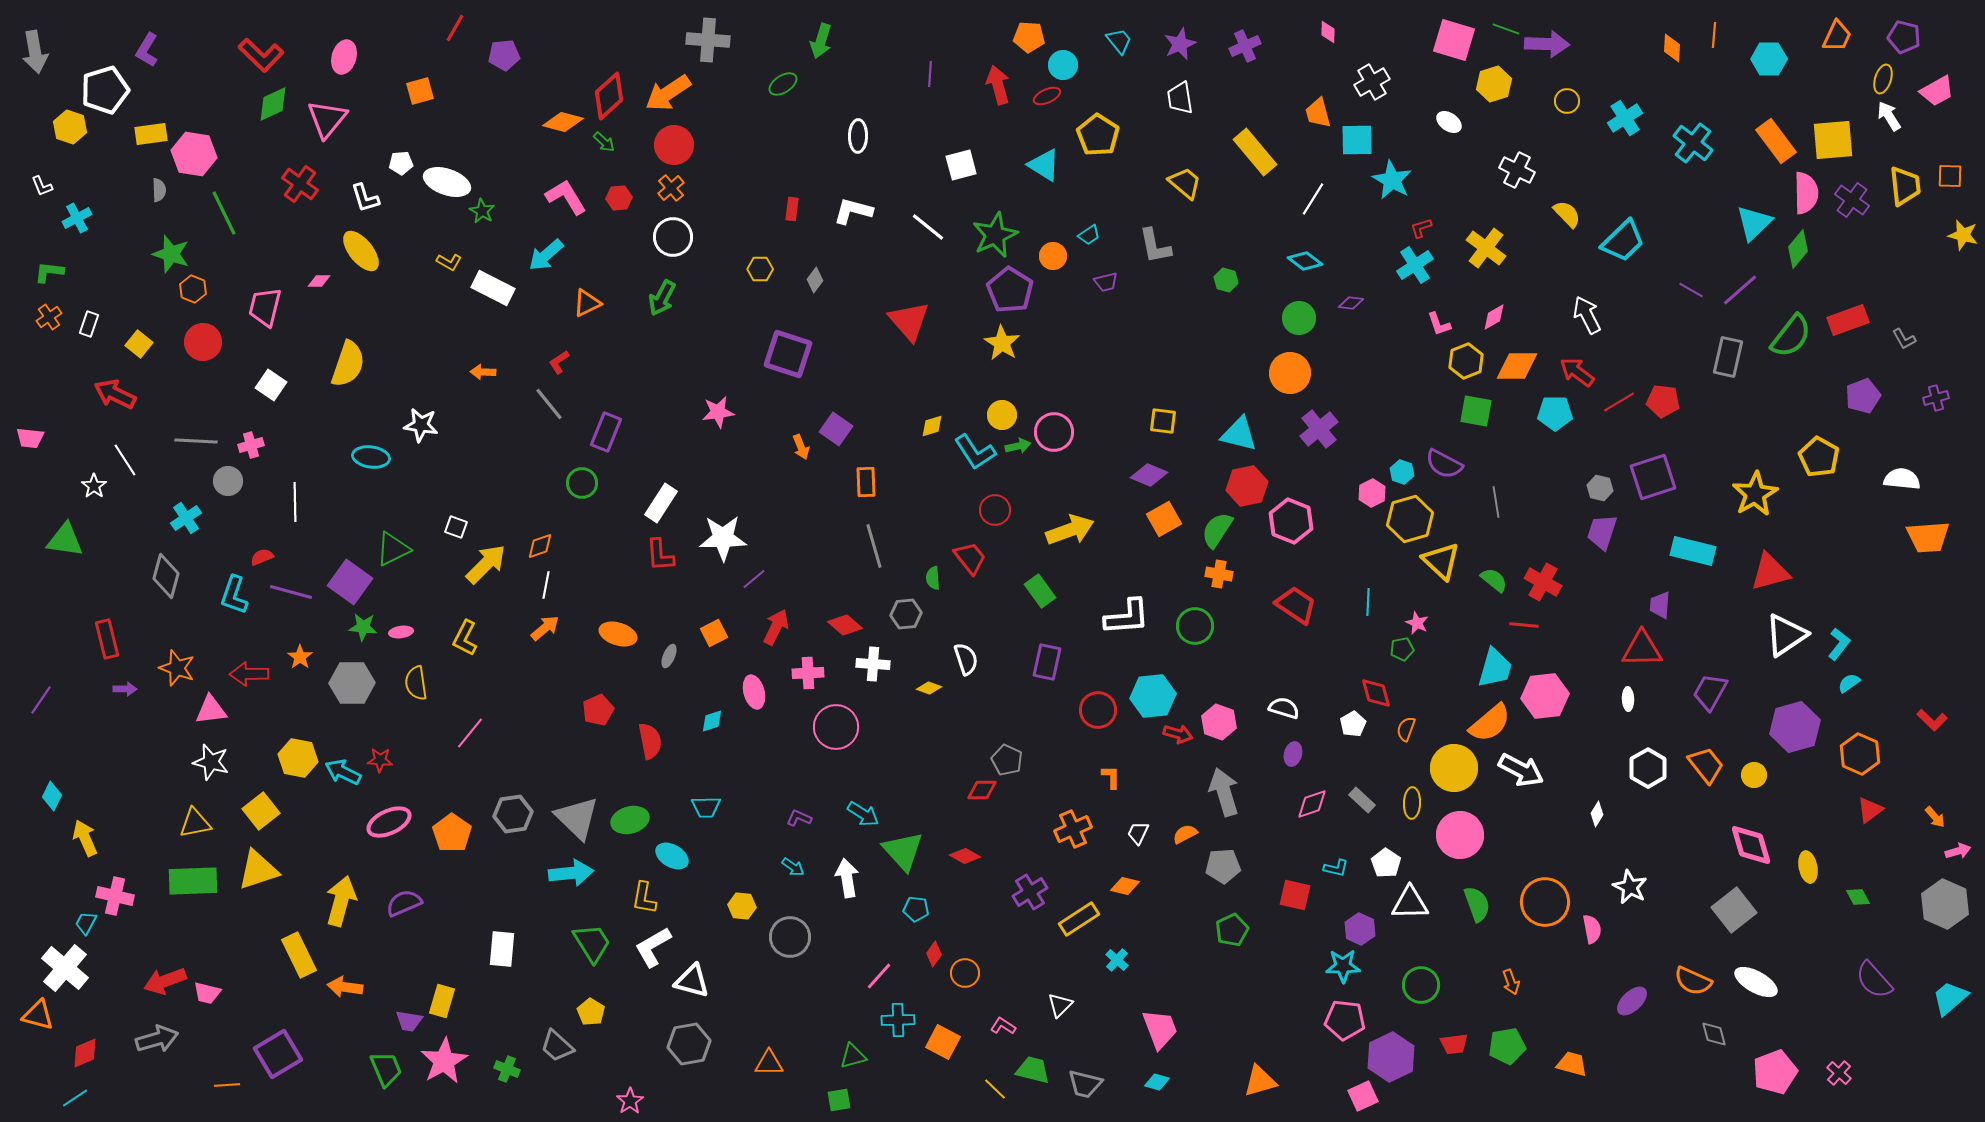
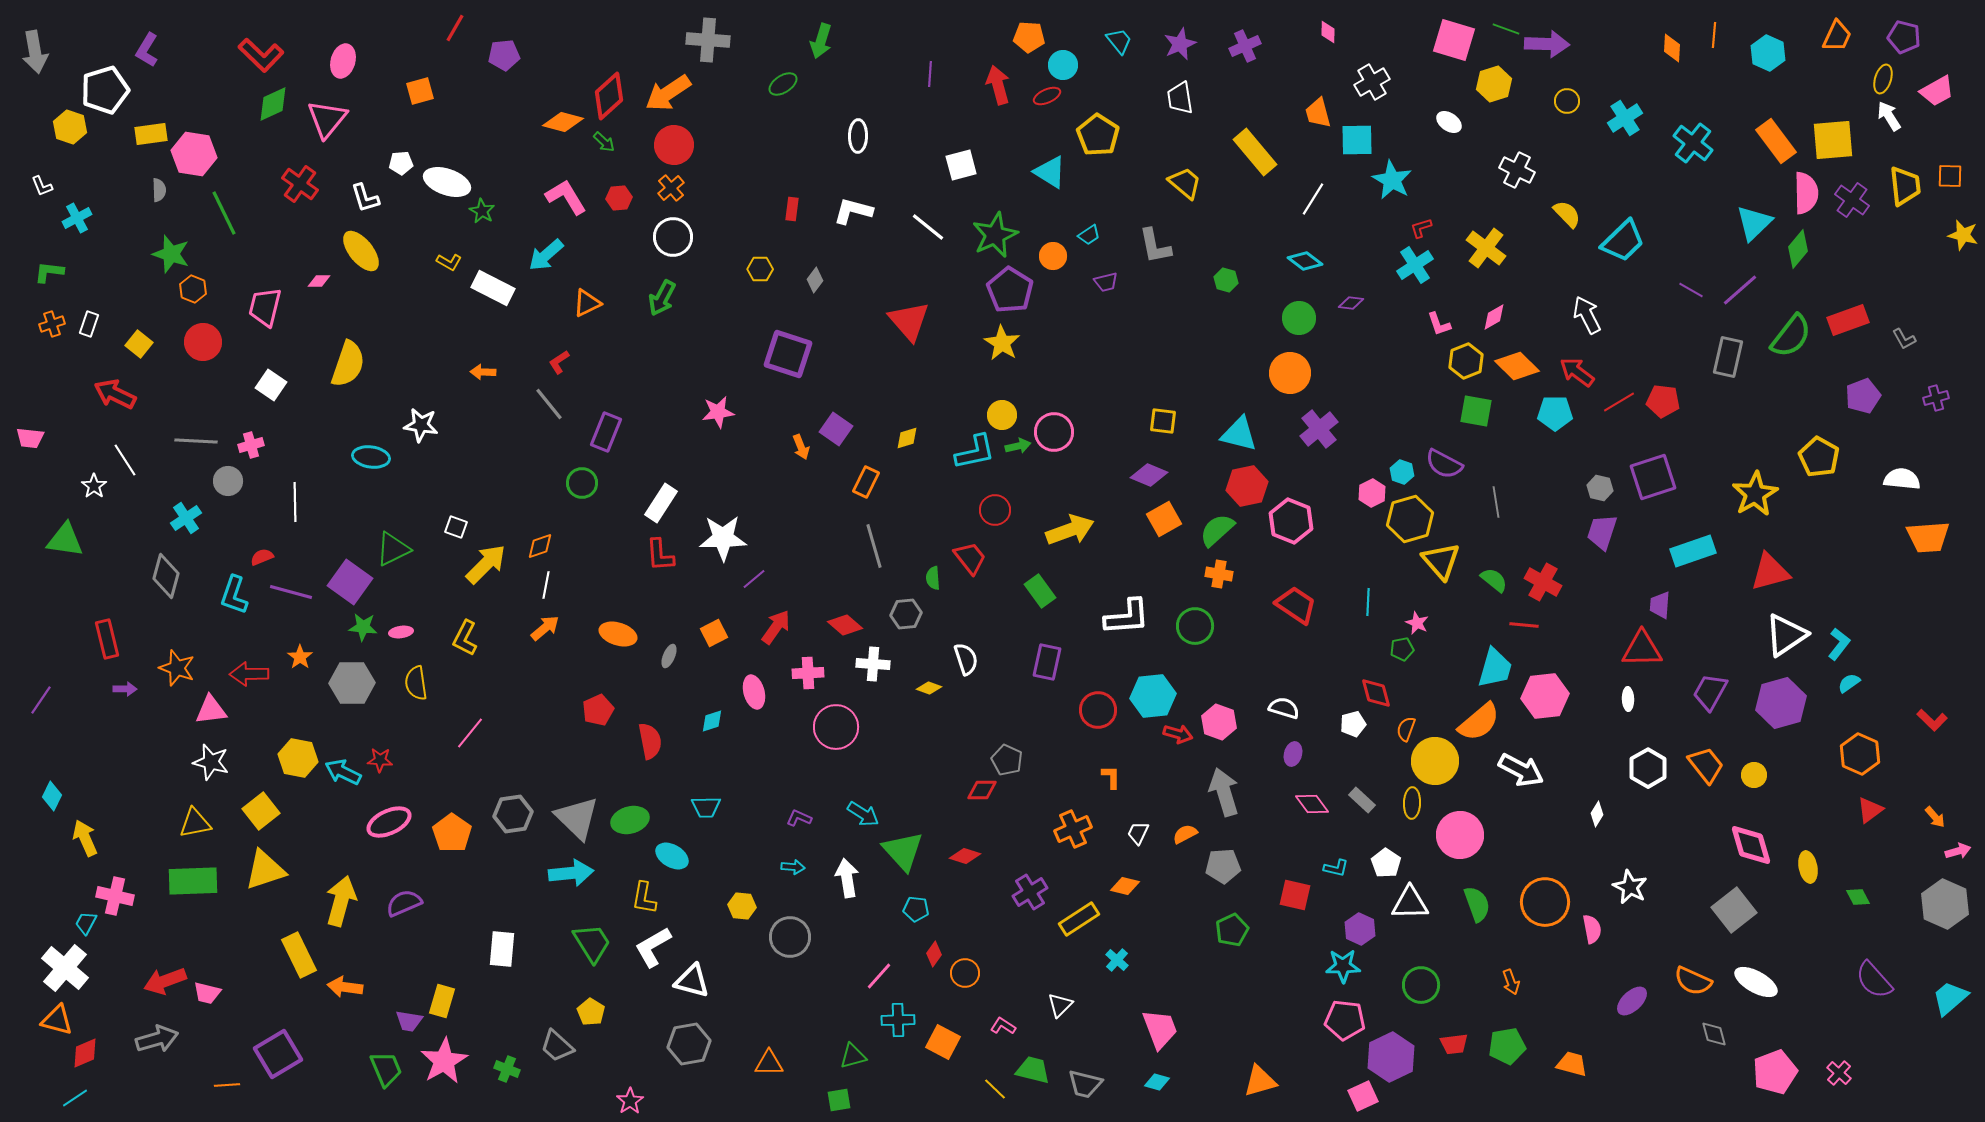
pink ellipse at (344, 57): moved 1 px left, 4 px down
cyan hexagon at (1769, 59): moved 1 px left, 6 px up; rotated 24 degrees clockwise
cyan triangle at (1044, 165): moved 6 px right, 7 px down
orange cross at (49, 317): moved 3 px right, 7 px down; rotated 15 degrees clockwise
orange diamond at (1517, 366): rotated 45 degrees clockwise
yellow diamond at (932, 426): moved 25 px left, 12 px down
cyan L-shape at (975, 452): rotated 69 degrees counterclockwise
orange rectangle at (866, 482): rotated 28 degrees clockwise
green semicircle at (1217, 530): rotated 15 degrees clockwise
cyan rectangle at (1693, 551): rotated 33 degrees counterclockwise
yellow triangle at (1441, 561): rotated 6 degrees clockwise
red arrow at (776, 627): rotated 9 degrees clockwise
orange semicircle at (1490, 723): moved 11 px left, 1 px up
white pentagon at (1353, 724): rotated 15 degrees clockwise
purple hexagon at (1795, 727): moved 14 px left, 24 px up
yellow circle at (1454, 768): moved 19 px left, 7 px up
pink diamond at (1312, 804): rotated 72 degrees clockwise
red diamond at (965, 856): rotated 12 degrees counterclockwise
cyan arrow at (793, 867): rotated 30 degrees counterclockwise
yellow triangle at (258, 870): moved 7 px right
orange triangle at (38, 1015): moved 19 px right, 5 px down
